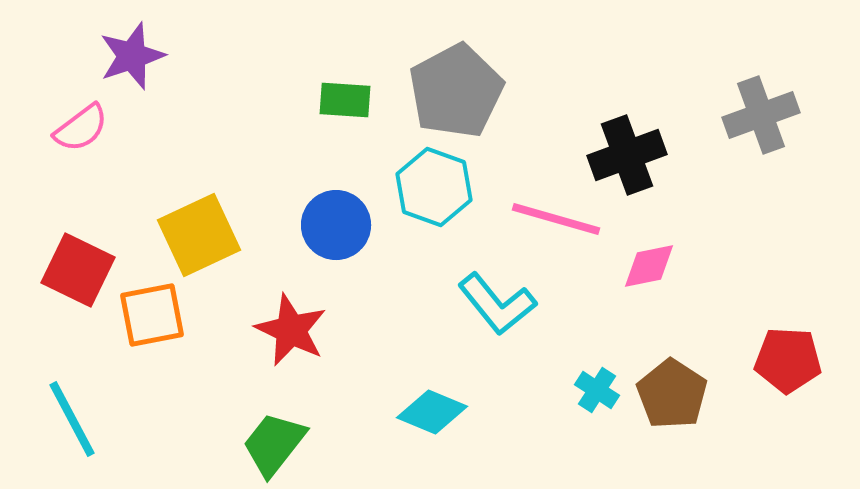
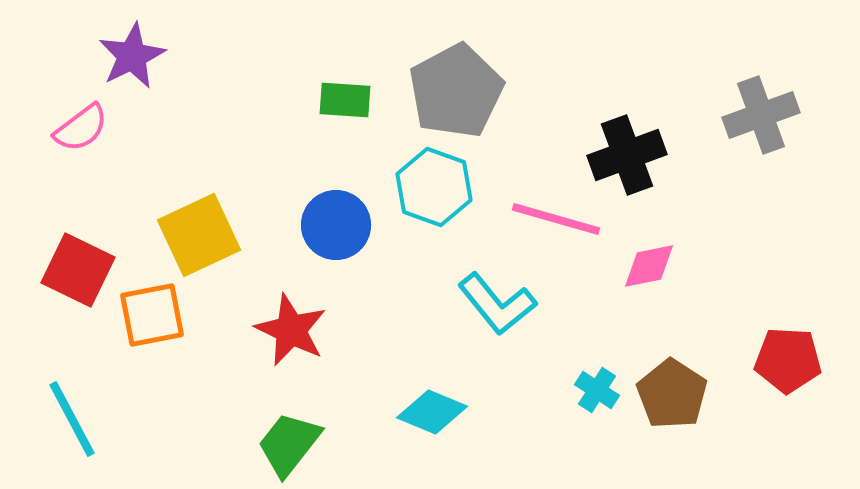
purple star: rotated 8 degrees counterclockwise
green trapezoid: moved 15 px right
